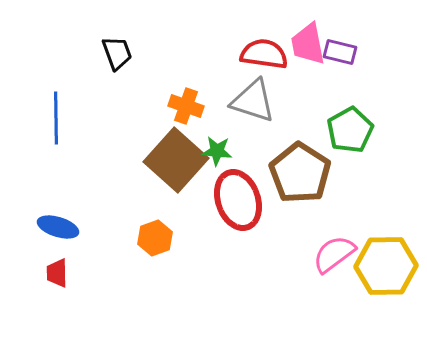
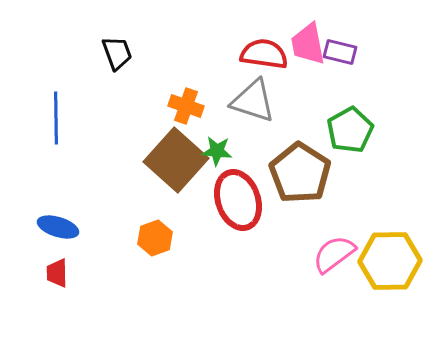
yellow hexagon: moved 4 px right, 5 px up
